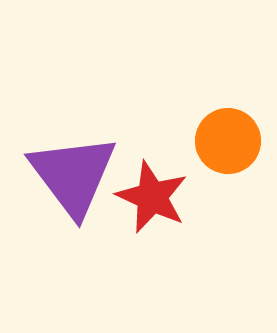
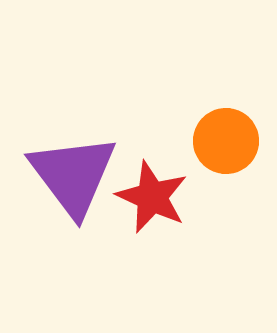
orange circle: moved 2 px left
